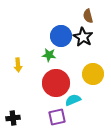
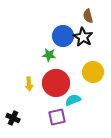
blue circle: moved 2 px right
yellow arrow: moved 11 px right, 19 px down
yellow circle: moved 2 px up
black cross: rotated 32 degrees clockwise
